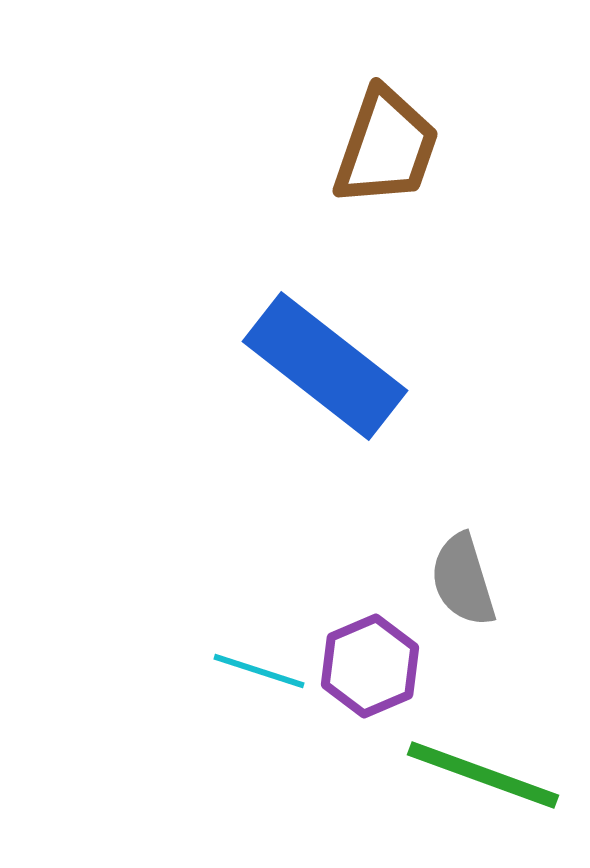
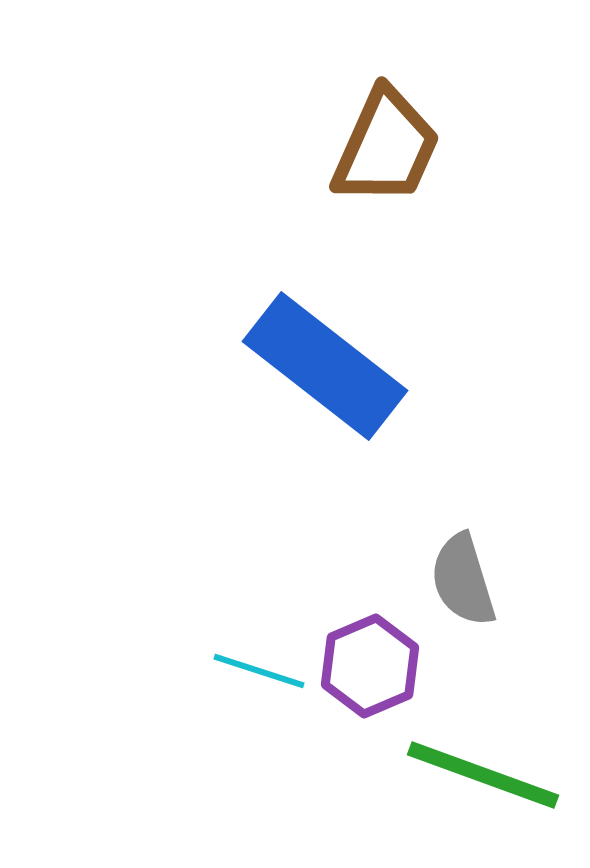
brown trapezoid: rotated 5 degrees clockwise
